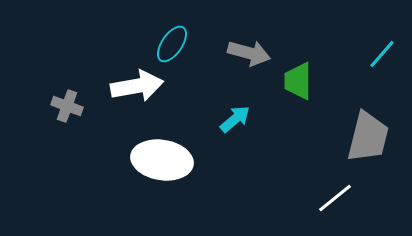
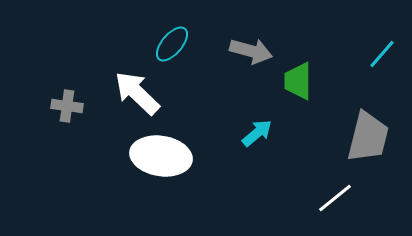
cyan ellipse: rotated 6 degrees clockwise
gray arrow: moved 2 px right, 2 px up
white arrow: moved 7 px down; rotated 126 degrees counterclockwise
gray cross: rotated 12 degrees counterclockwise
cyan arrow: moved 22 px right, 14 px down
white ellipse: moved 1 px left, 4 px up
